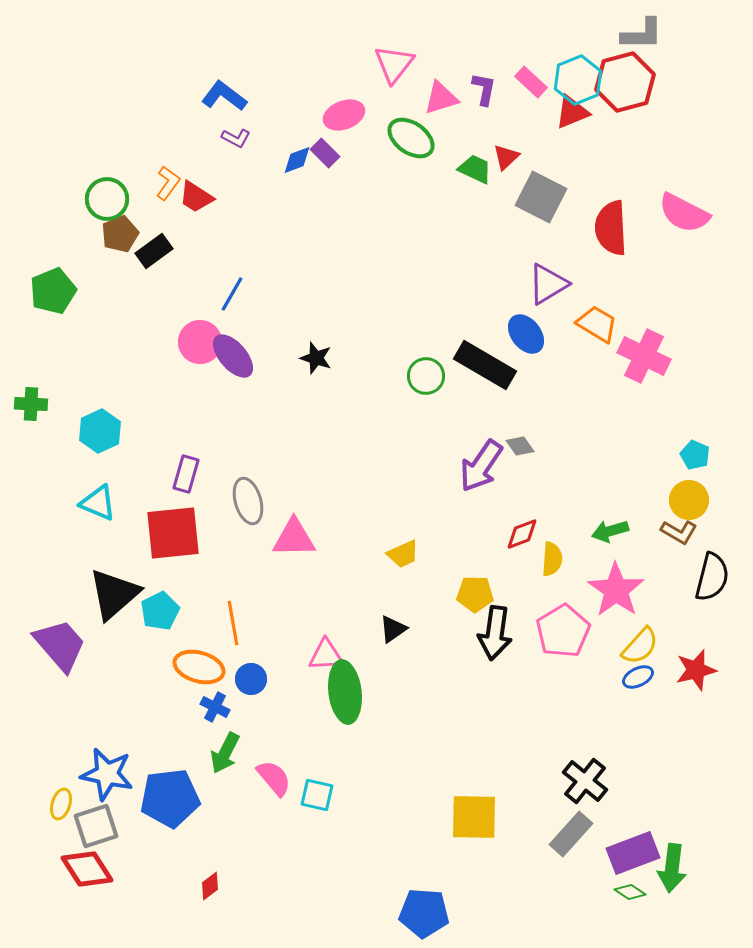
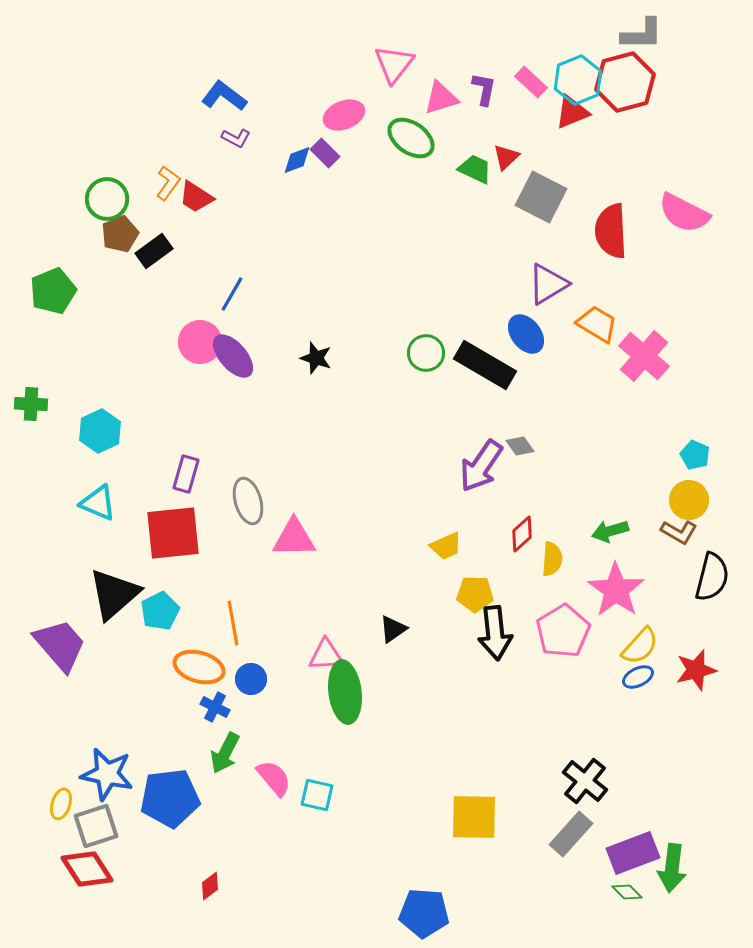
red semicircle at (611, 228): moved 3 px down
pink cross at (644, 356): rotated 15 degrees clockwise
green circle at (426, 376): moved 23 px up
red diamond at (522, 534): rotated 21 degrees counterclockwise
yellow trapezoid at (403, 554): moved 43 px right, 8 px up
black arrow at (495, 633): rotated 14 degrees counterclockwise
green diamond at (630, 892): moved 3 px left; rotated 12 degrees clockwise
